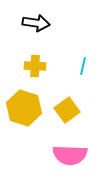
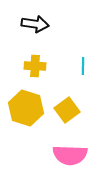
black arrow: moved 1 px left, 1 px down
cyan line: rotated 12 degrees counterclockwise
yellow hexagon: moved 2 px right
